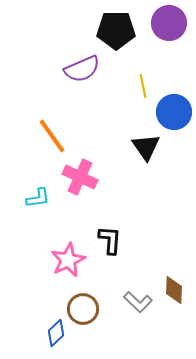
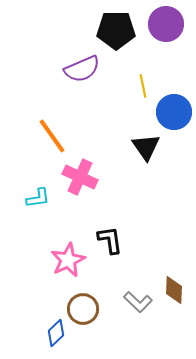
purple circle: moved 3 px left, 1 px down
black L-shape: rotated 12 degrees counterclockwise
